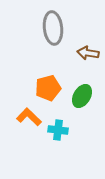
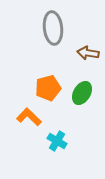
green ellipse: moved 3 px up
cyan cross: moved 1 px left, 11 px down; rotated 24 degrees clockwise
